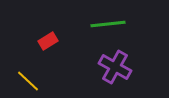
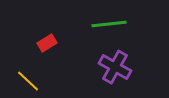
green line: moved 1 px right
red rectangle: moved 1 px left, 2 px down
